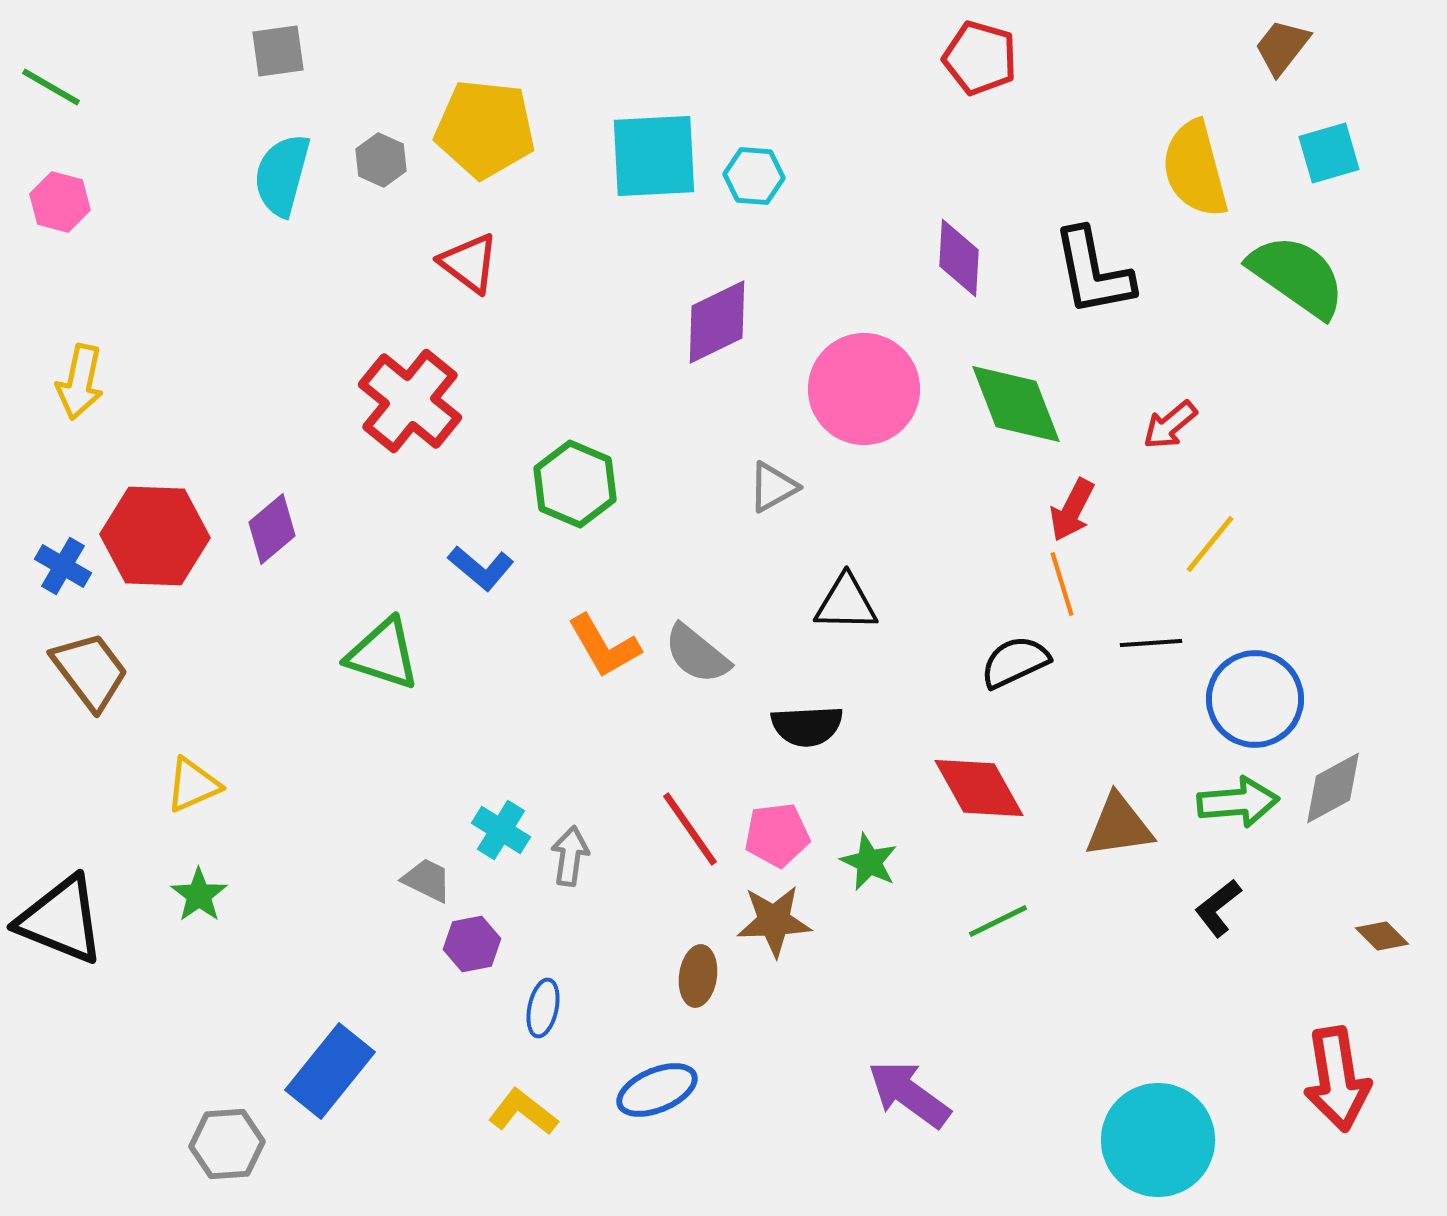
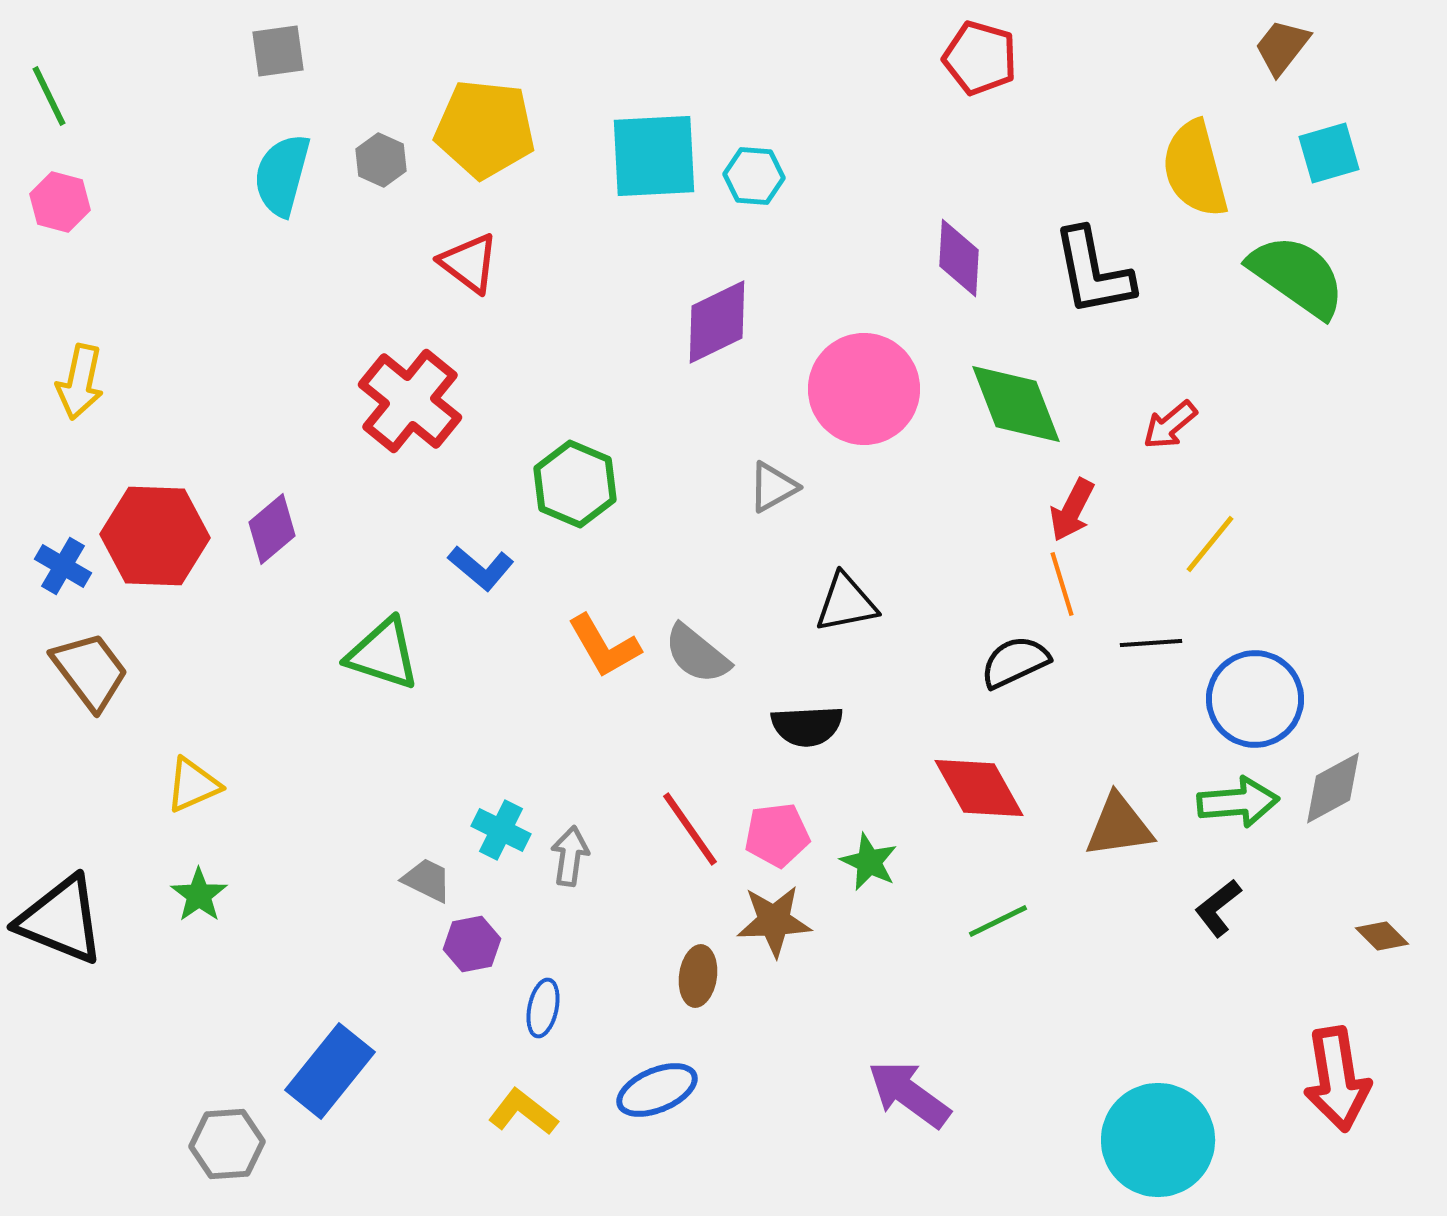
green line at (51, 87): moved 2 px left, 9 px down; rotated 34 degrees clockwise
black triangle at (846, 603): rotated 12 degrees counterclockwise
cyan cross at (501, 830): rotated 6 degrees counterclockwise
